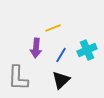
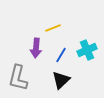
gray L-shape: rotated 12 degrees clockwise
